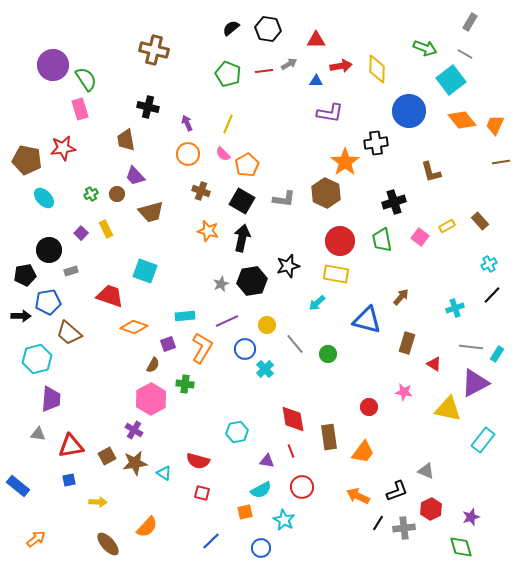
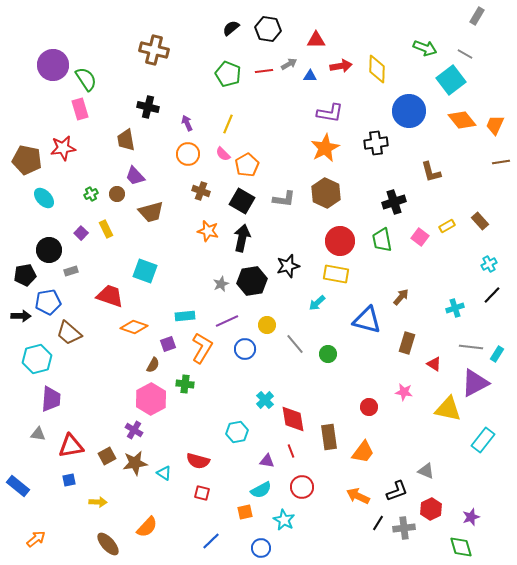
gray rectangle at (470, 22): moved 7 px right, 6 px up
blue triangle at (316, 81): moved 6 px left, 5 px up
orange star at (345, 162): moved 20 px left, 14 px up; rotated 8 degrees clockwise
cyan cross at (265, 369): moved 31 px down
